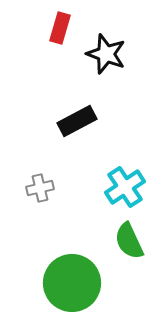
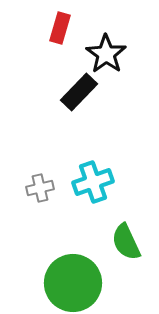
black star: rotated 15 degrees clockwise
black rectangle: moved 2 px right, 29 px up; rotated 18 degrees counterclockwise
cyan cross: moved 32 px left, 5 px up; rotated 15 degrees clockwise
green semicircle: moved 3 px left, 1 px down
green circle: moved 1 px right
